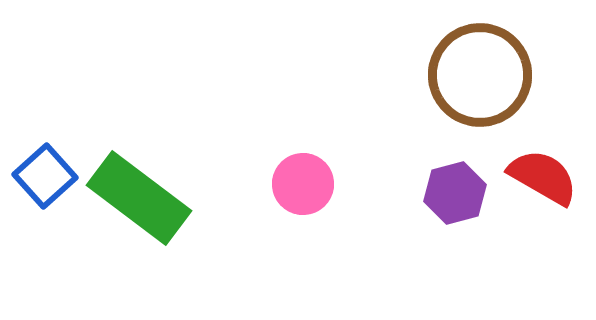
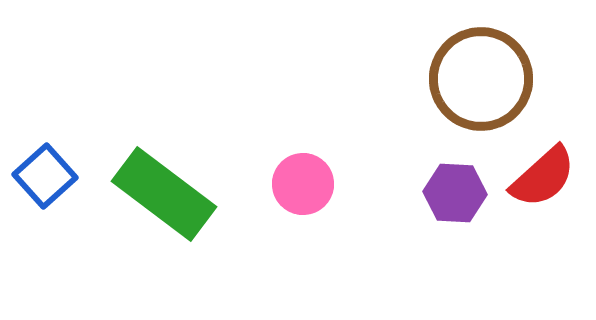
brown circle: moved 1 px right, 4 px down
red semicircle: rotated 108 degrees clockwise
purple hexagon: rotated 18 degrees clockwise
green rectangle: moved 25 px right, 4 px up
